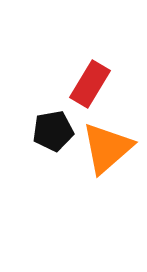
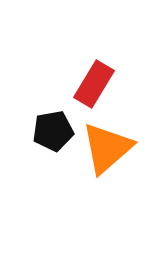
red rectangle: moved 4 px right
